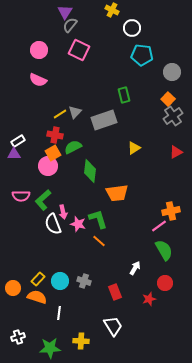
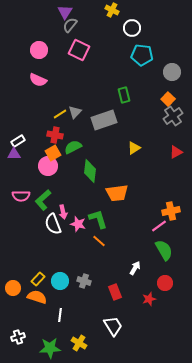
white line at (59, 313): moved 1 px right, 2 px down
yellow cross at (81, 341): moved 2 px left, 2 px down; rotated 28 degrees clockwise
